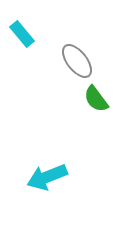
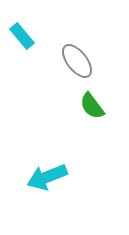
cyan rectangle: moved 2 px down
green semicircle: moved 4 px left, 7 px down
